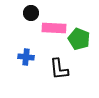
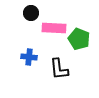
blue cross: moved 3 px right
